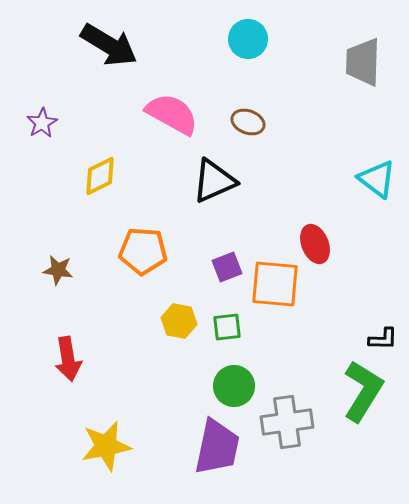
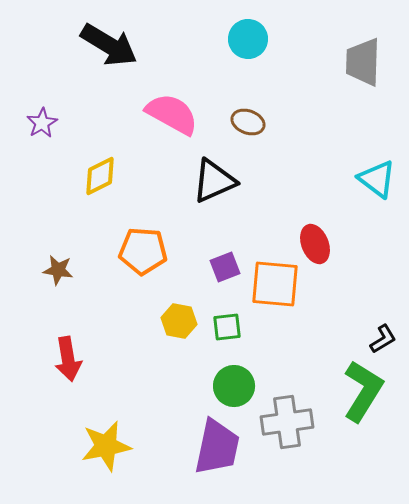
purple square: moved 2 px left
black L-shape: rotated 32 degrees counterclockwise
